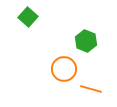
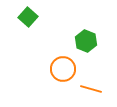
orange circle: moved 1 px left
